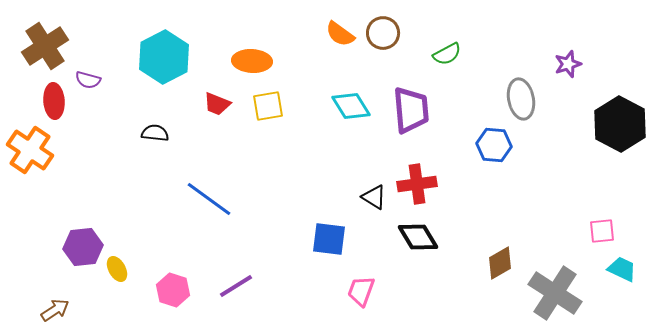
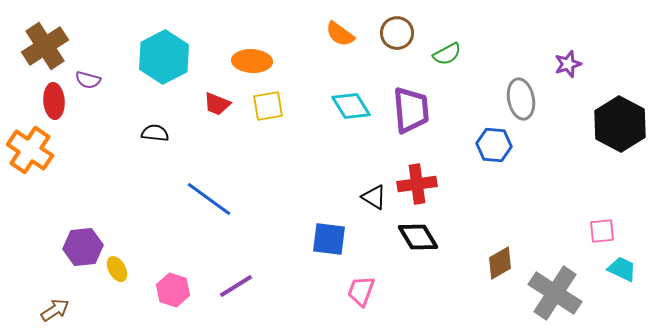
brown circle: moved 14 px right
